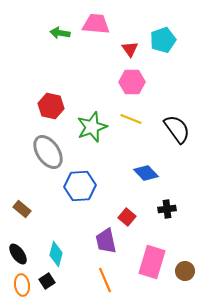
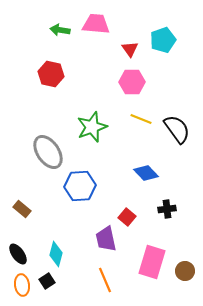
green arrow: moved 3 px up
red hexagon: moved 32 px up
yellow line: moved 10 px right
purple trapezoid: moved 2 px up
